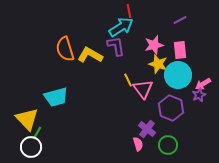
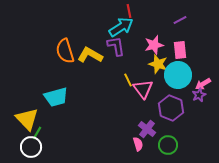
orange semicircle: moved 2 px down
